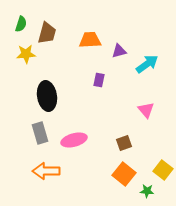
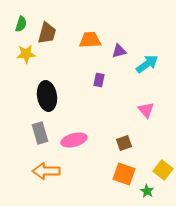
orange square: rotated 20 degrees counterclockwise
green star: rotated 24 degrees clockwise
